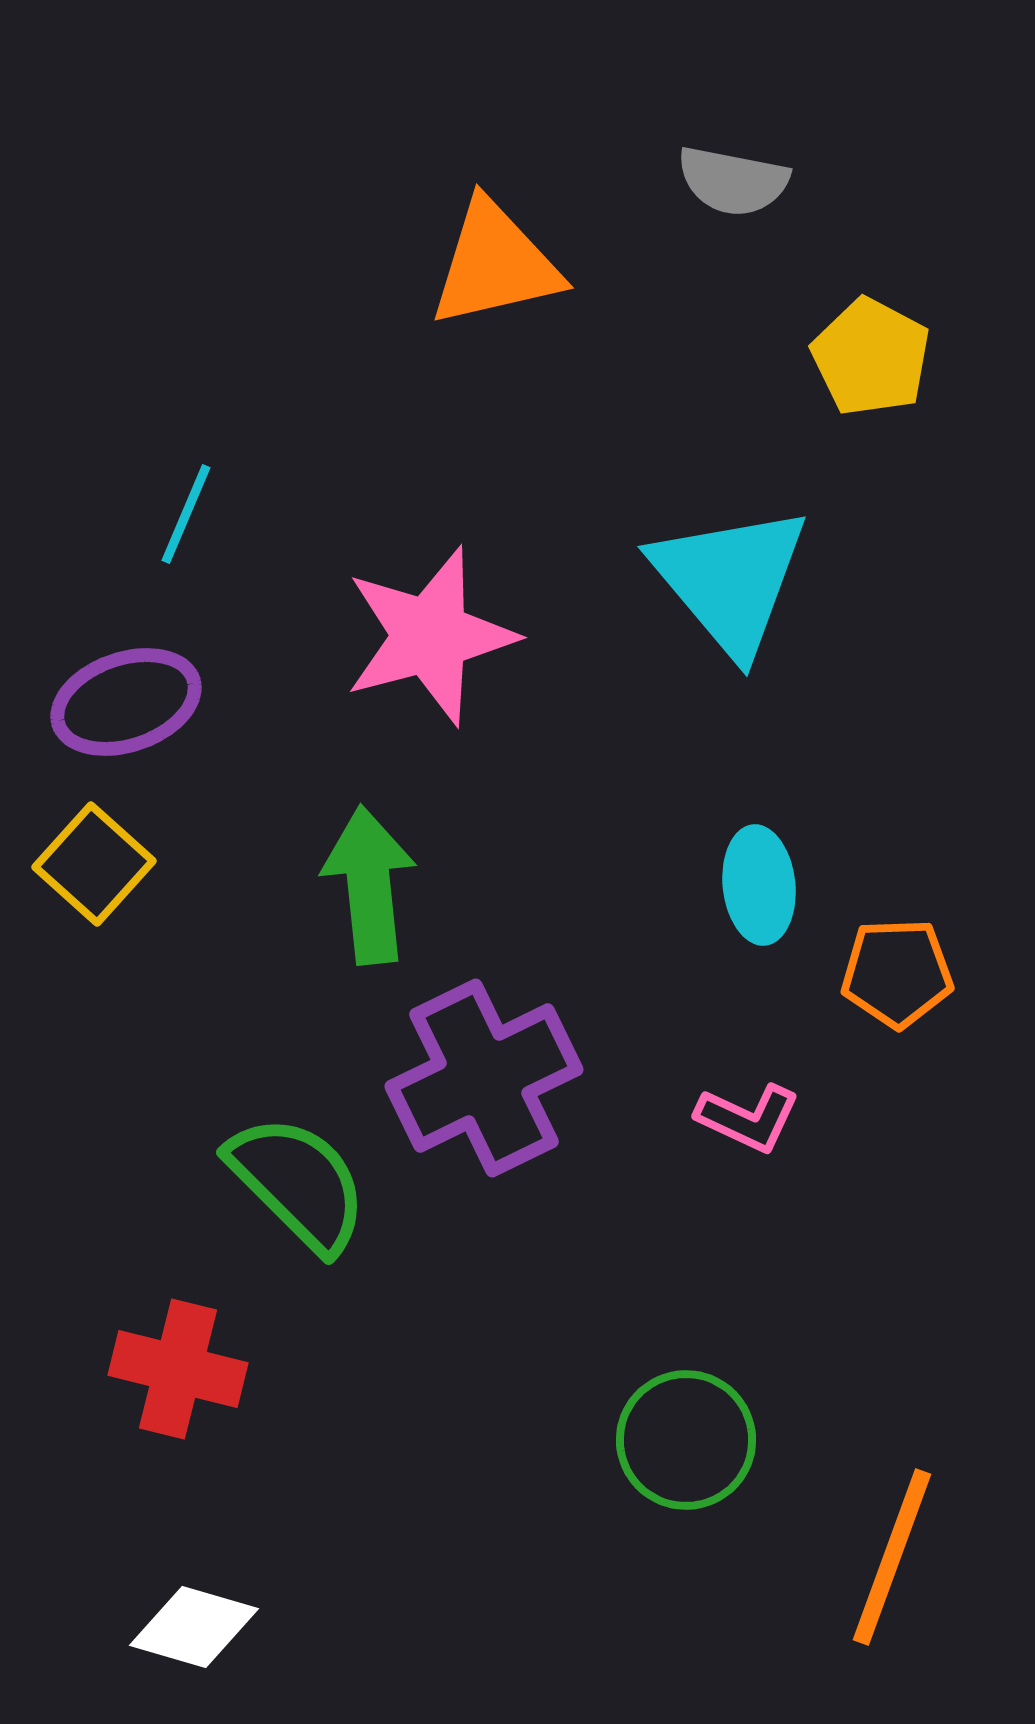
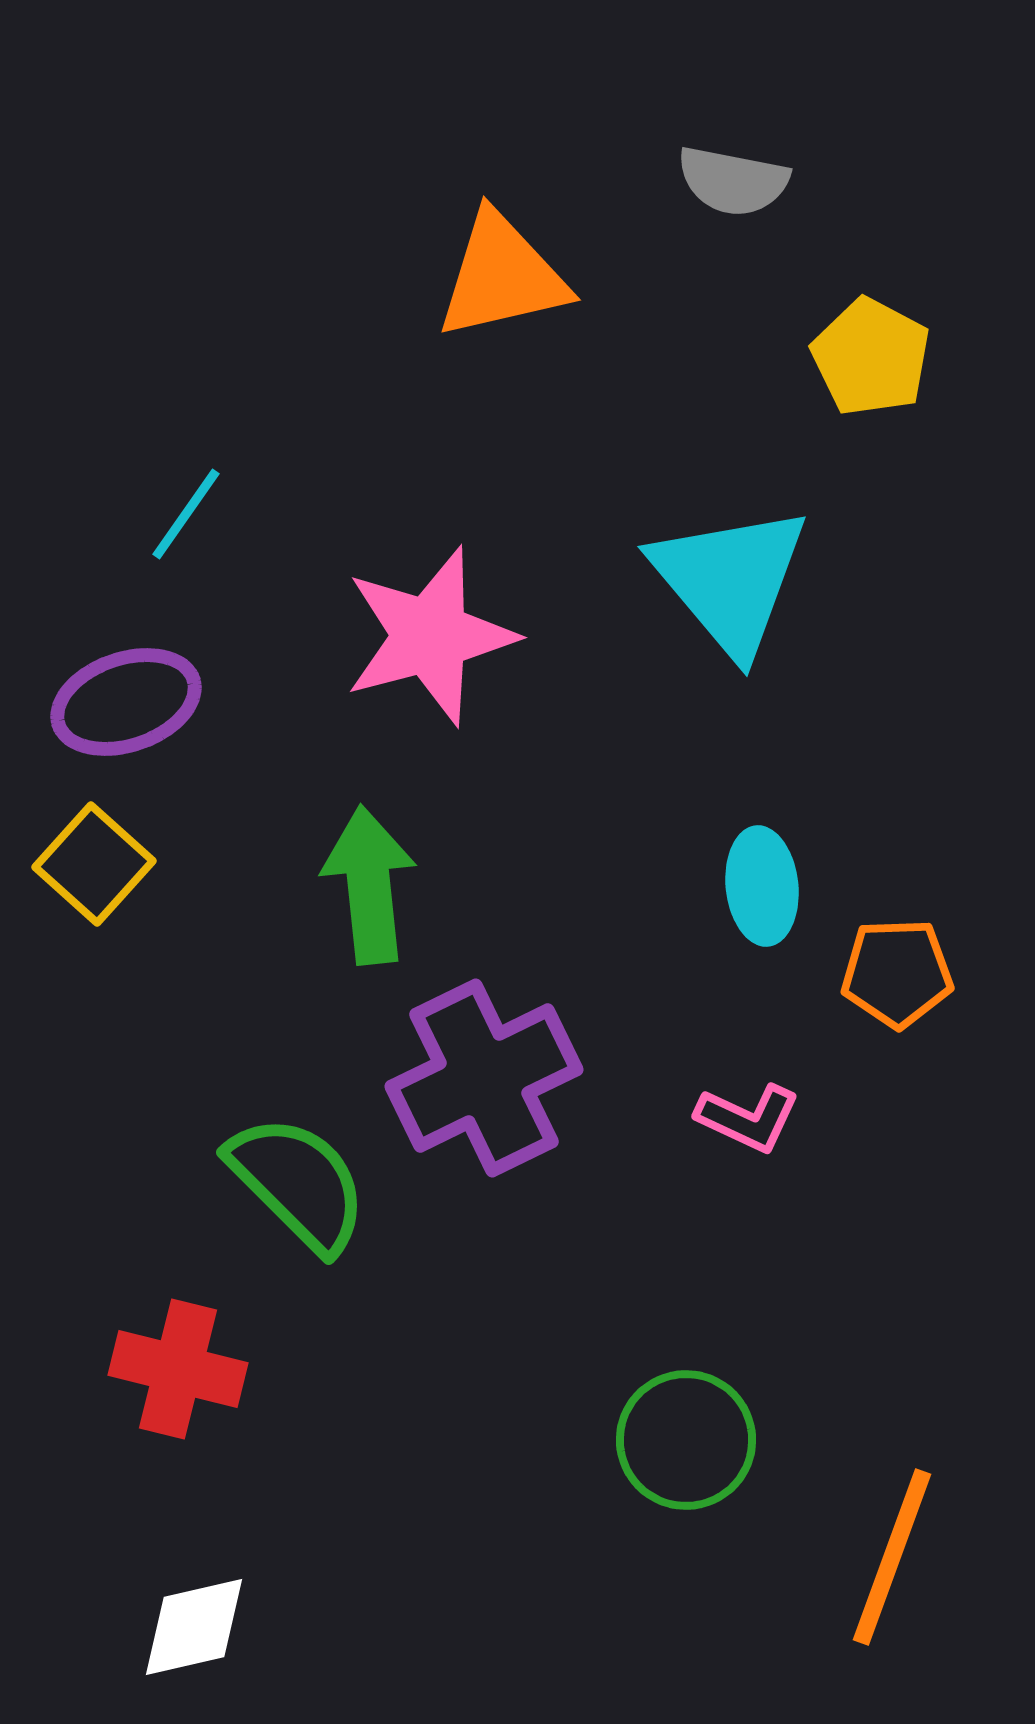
orange triangle: moved 7 px right, 12 px down
cyan line: rotated 12 degrees clockwise
cyan ellipse: moved 3 px right, 1 px down
white diamond: rotated 29 degrees counterclockwise
